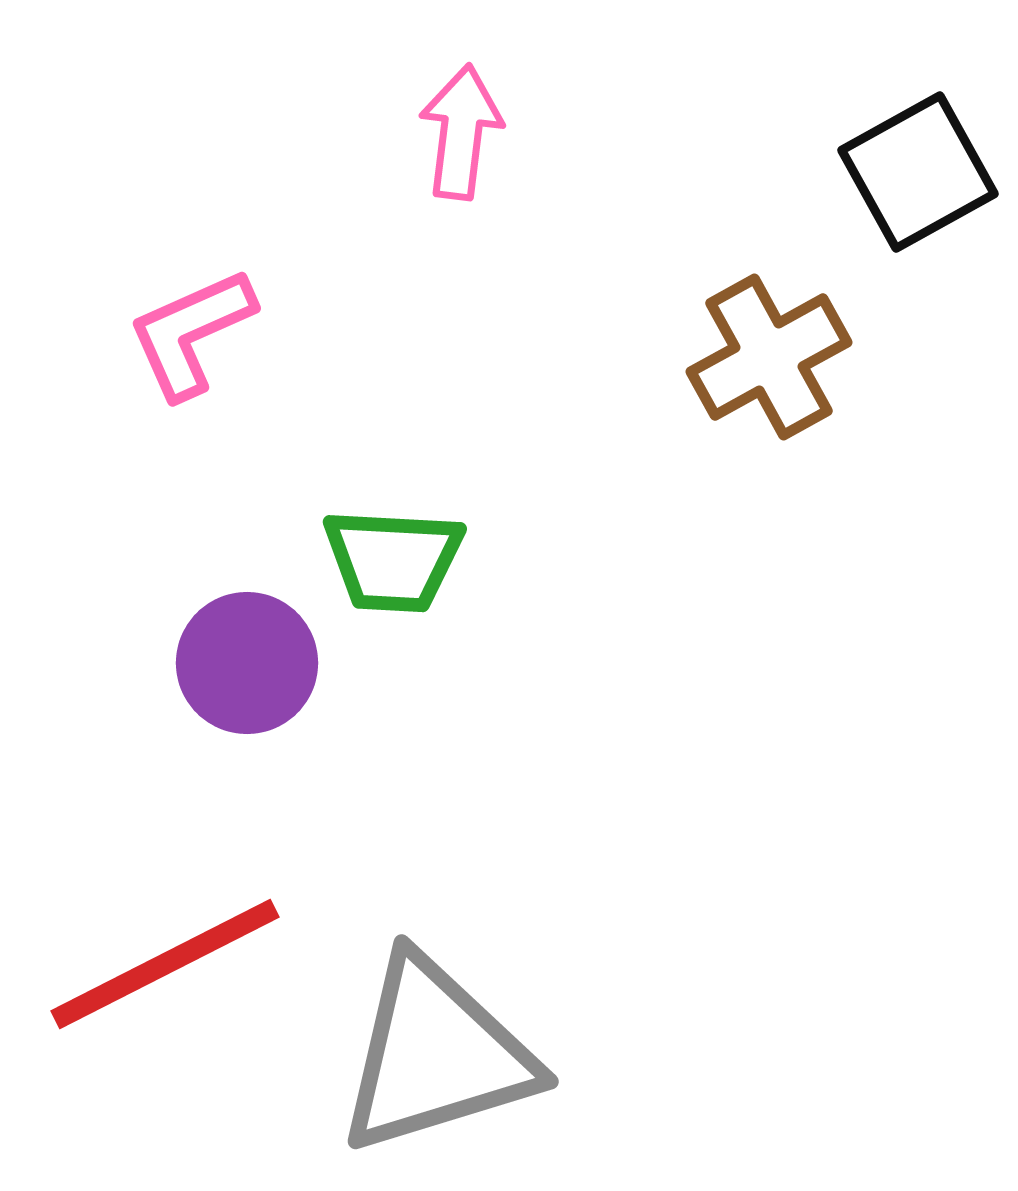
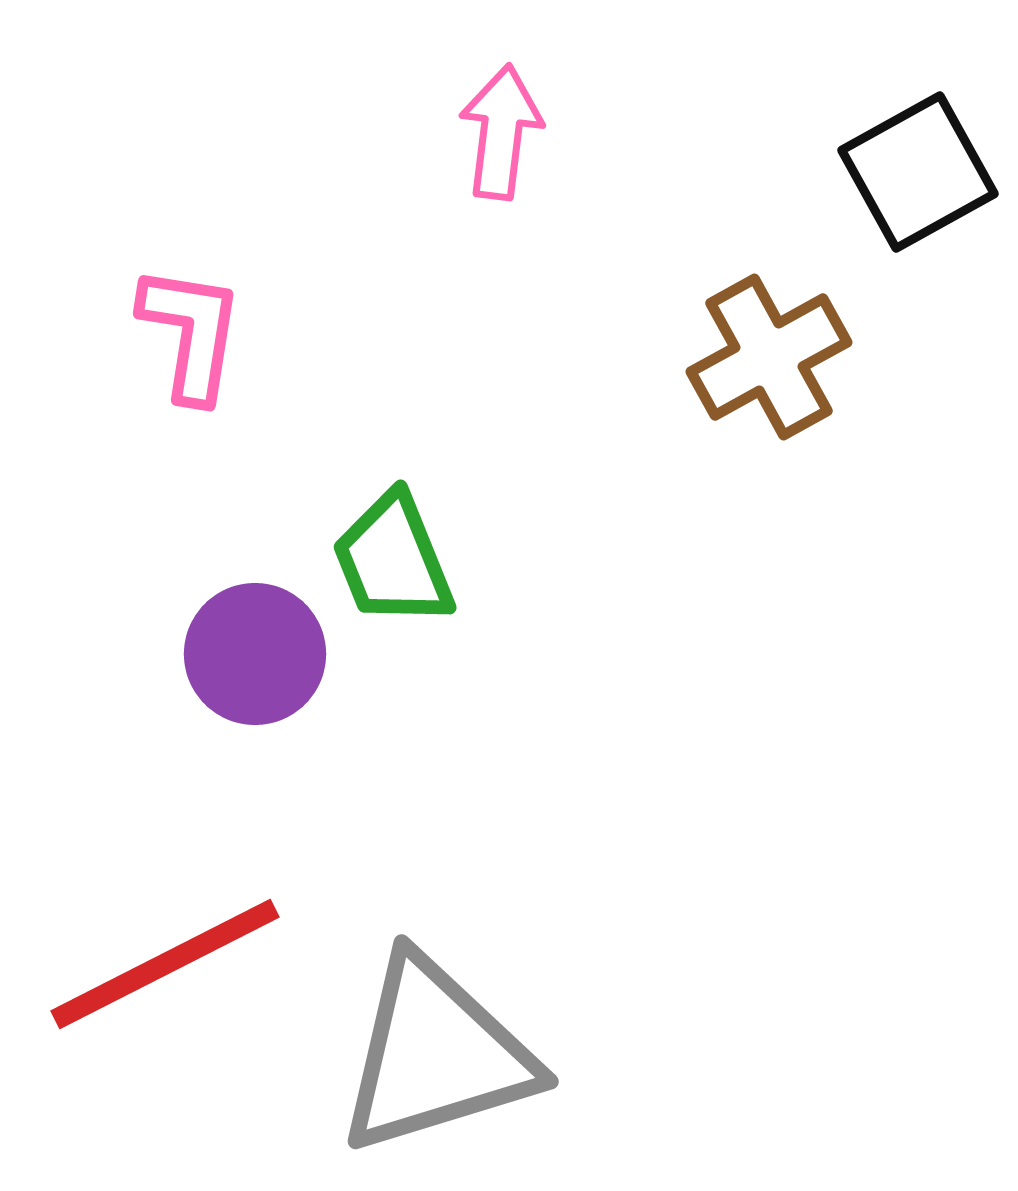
pink arrow: moved 40 px right
pink L-shape: rotated 123 degrees clockwise
green trapezoid: rotated 65 degrees clockwise
purple circle: moved 8 px right, 9 px up
